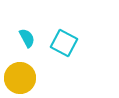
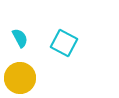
cyan semicircle: moved 7 px left
